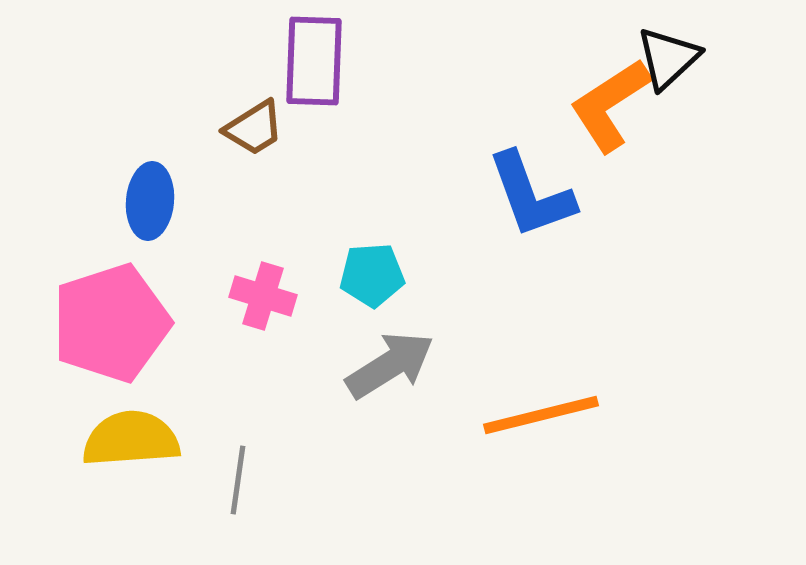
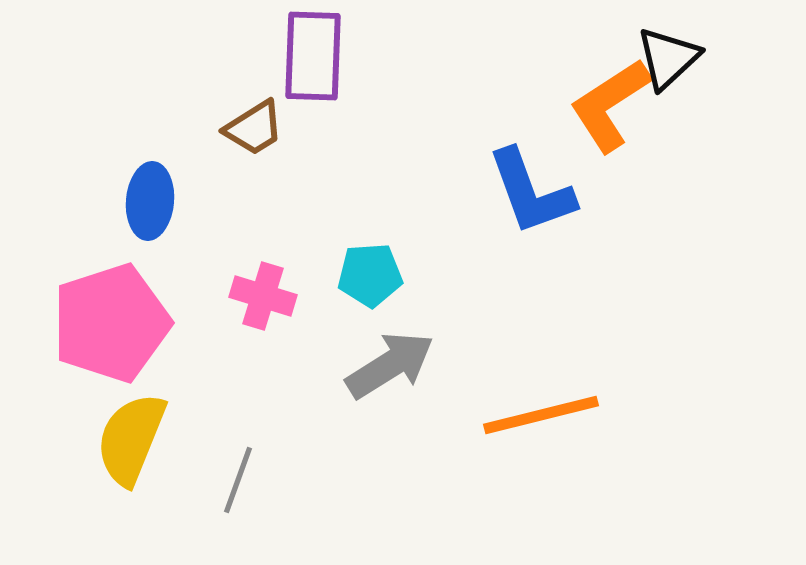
purple rectangle: moved 1 px left, 5 px up
blue L-shape: moved 3 px up
cyan pentagon: moved 2 px left
yellow semicircle: rotated 64 degrees counterclockwise
gray line: rotated 12 degrees clockwise
